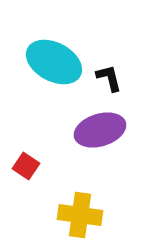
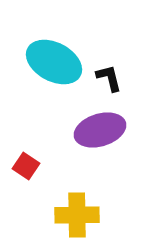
yellow cross: moved 3 px left; rotated 9 degrees counterclockwise
